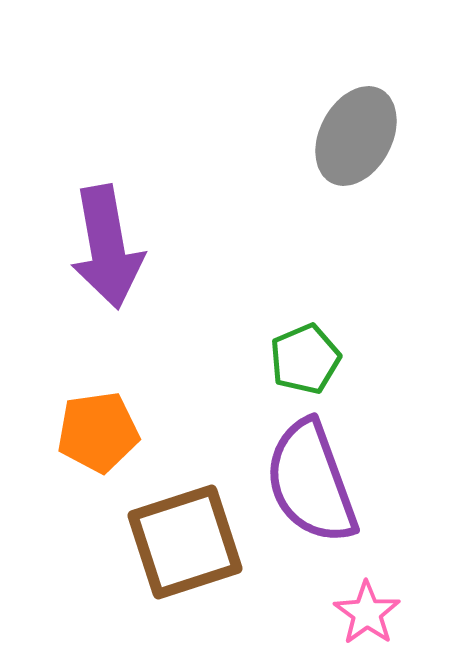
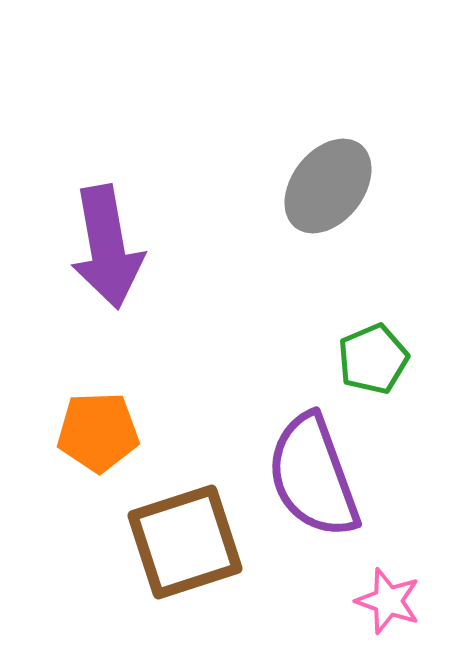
gray ellipse: moved 28 px left, 50 px down; rotated 10 degrees clockwise
green pentagon: moved 68 px right
orange pentagon: rotated 6 degrees clockwise
purple semicircle: moved 2 px right, 6 px up
pink star: moved 21 px right, 12 px up; rotated 16 degrees counterclockwise
